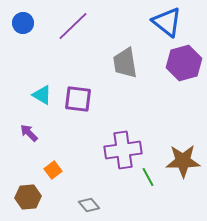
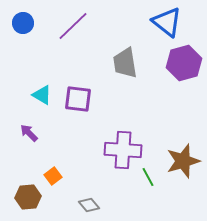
purple cross: rotated 12 degrees clockwise
brown star: rotated 16 degrees counterclockwise
orange square: moved 6 px down
